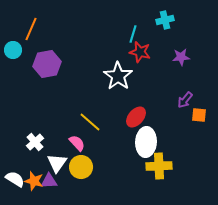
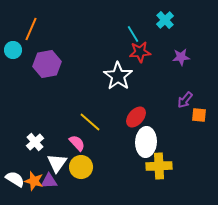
cyan cross: rotated 30 degrees counterclockwise
cyan line: rotated 48 degrees counterclockwise
red star: rotated 20 degrees counterclockwise
